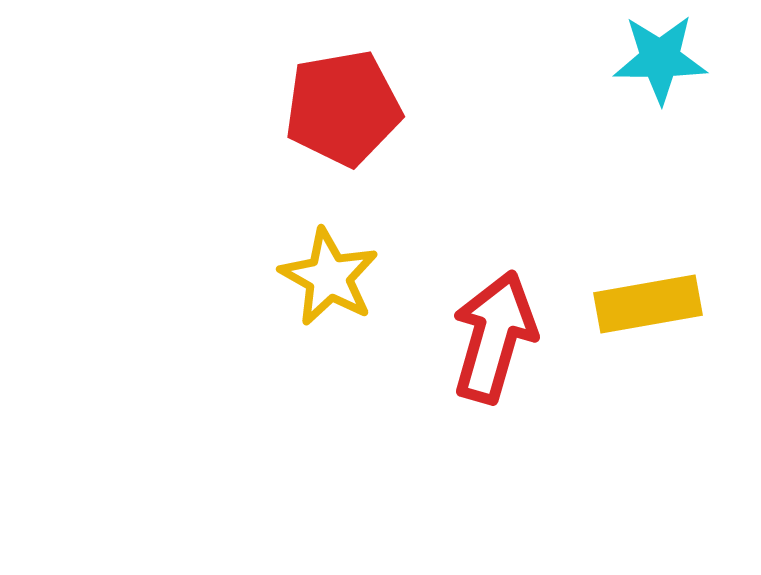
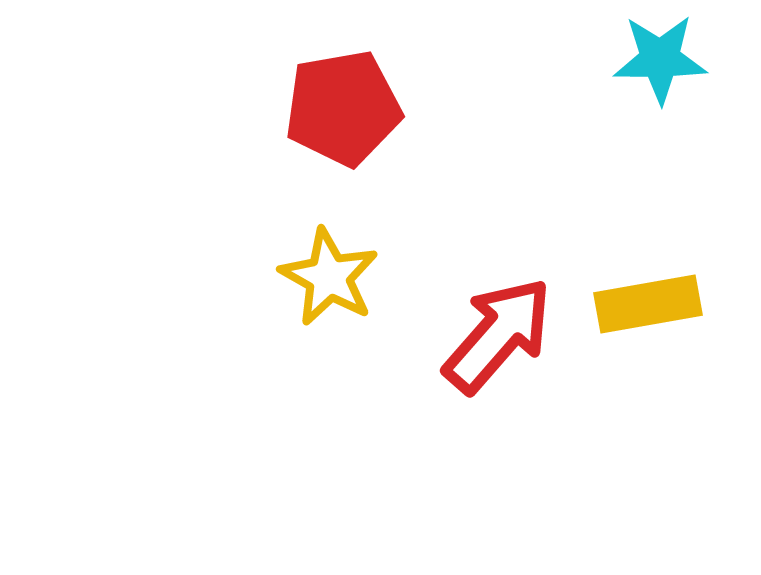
red arrow: moved 4 px right, 2 px up; rotated 25 degrees clockwise
